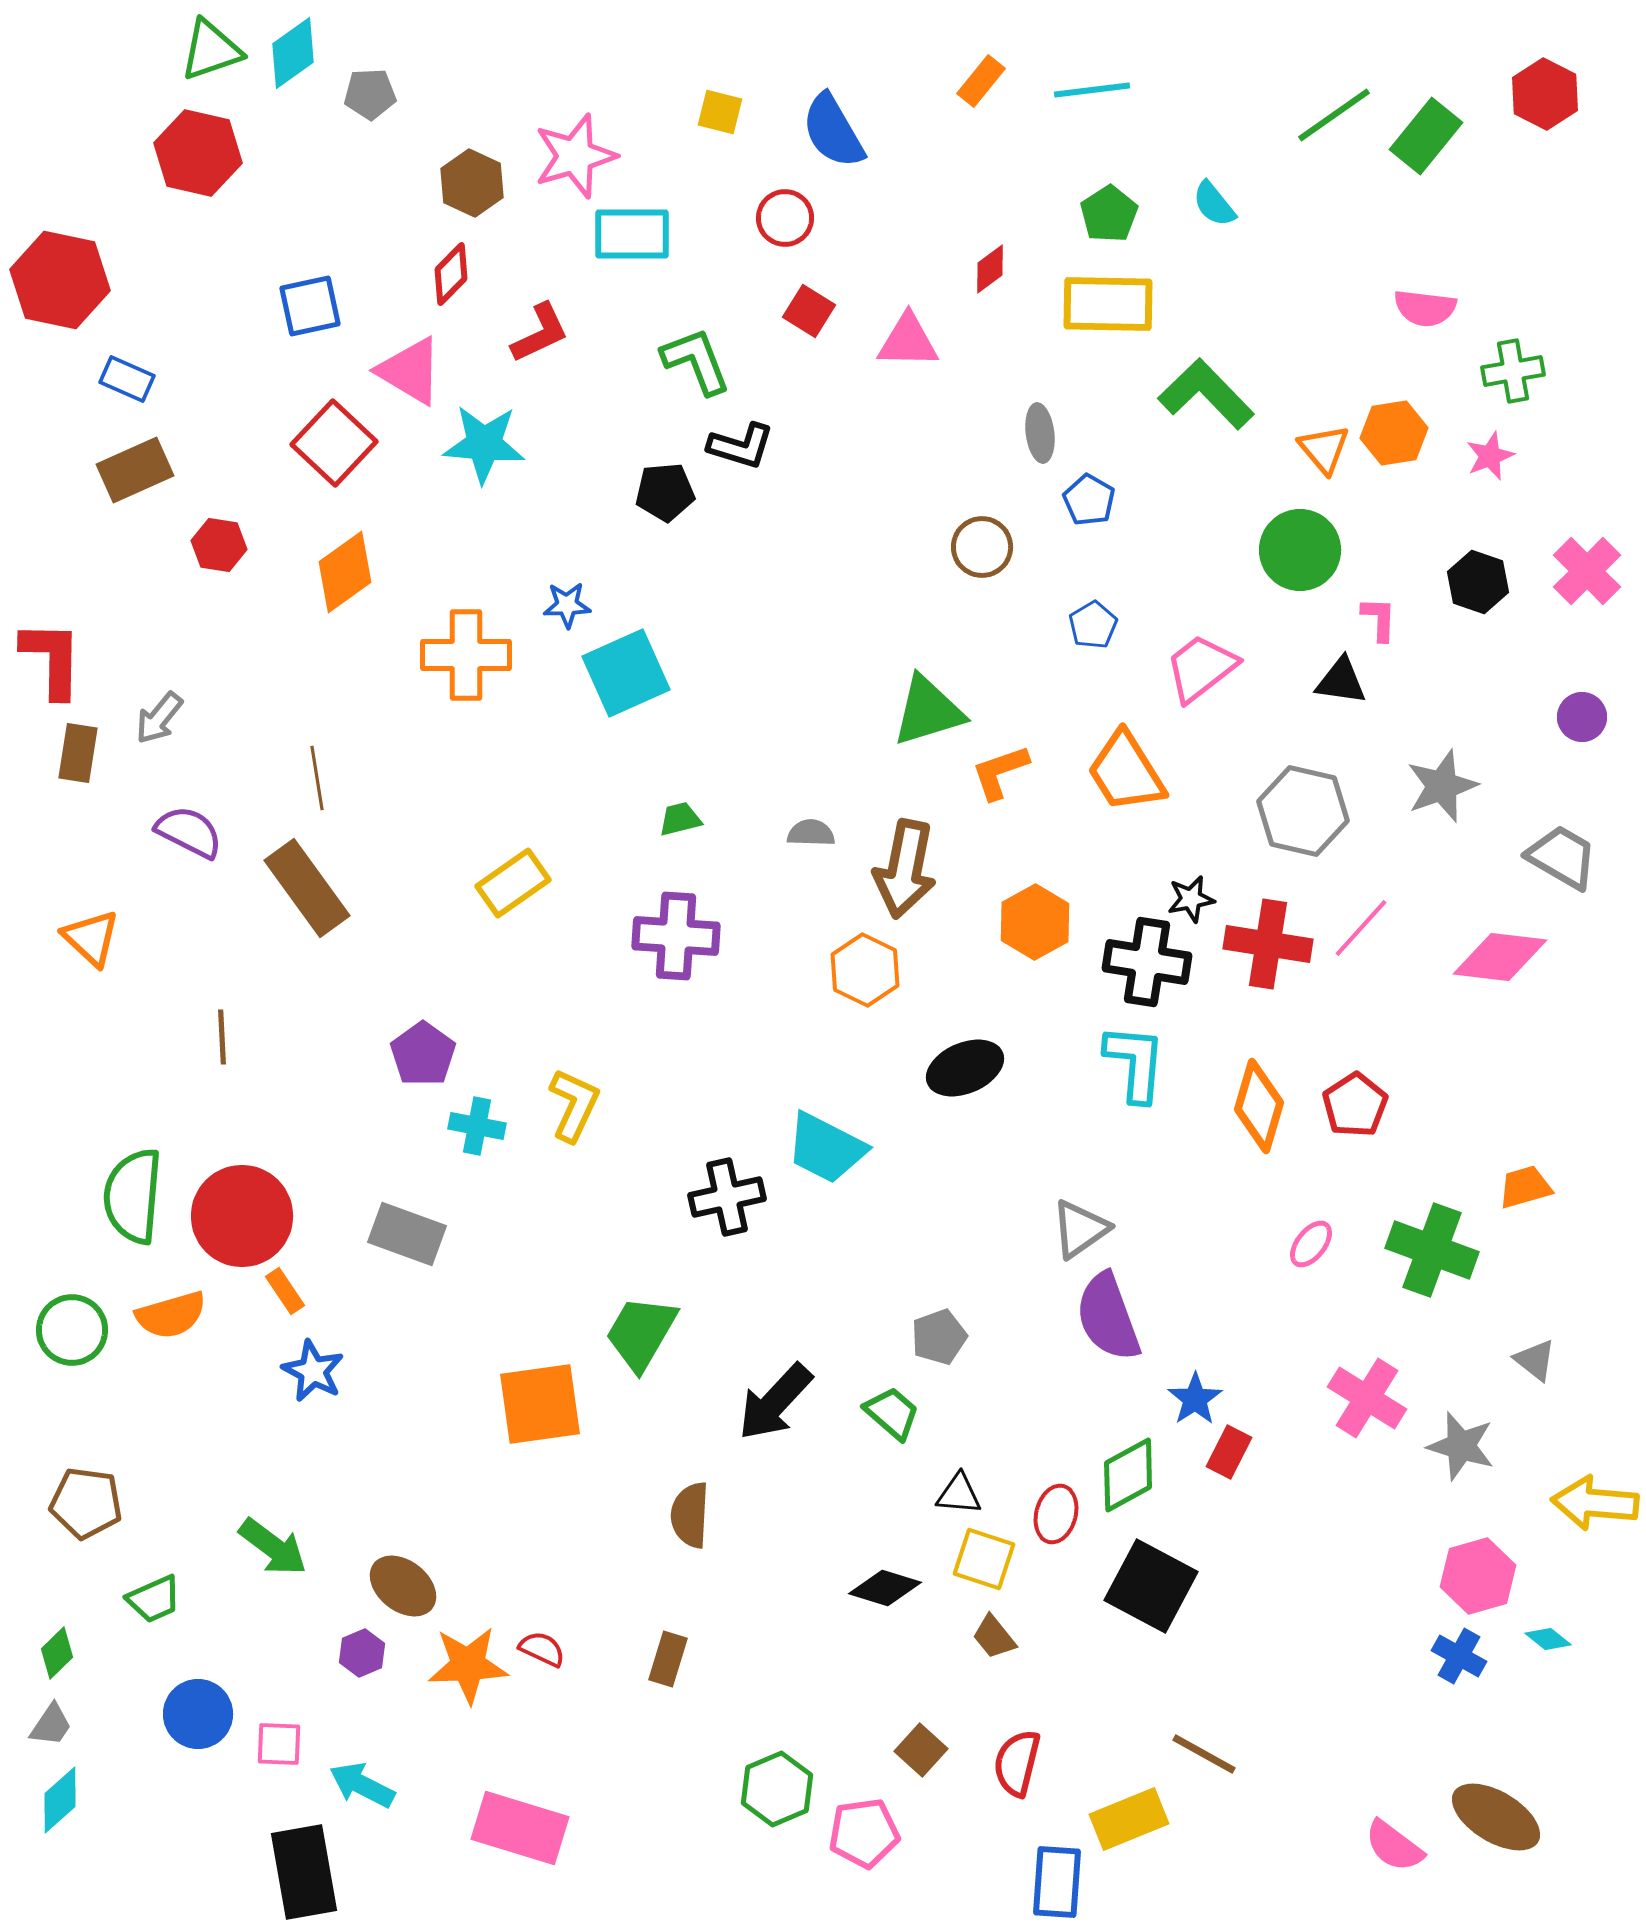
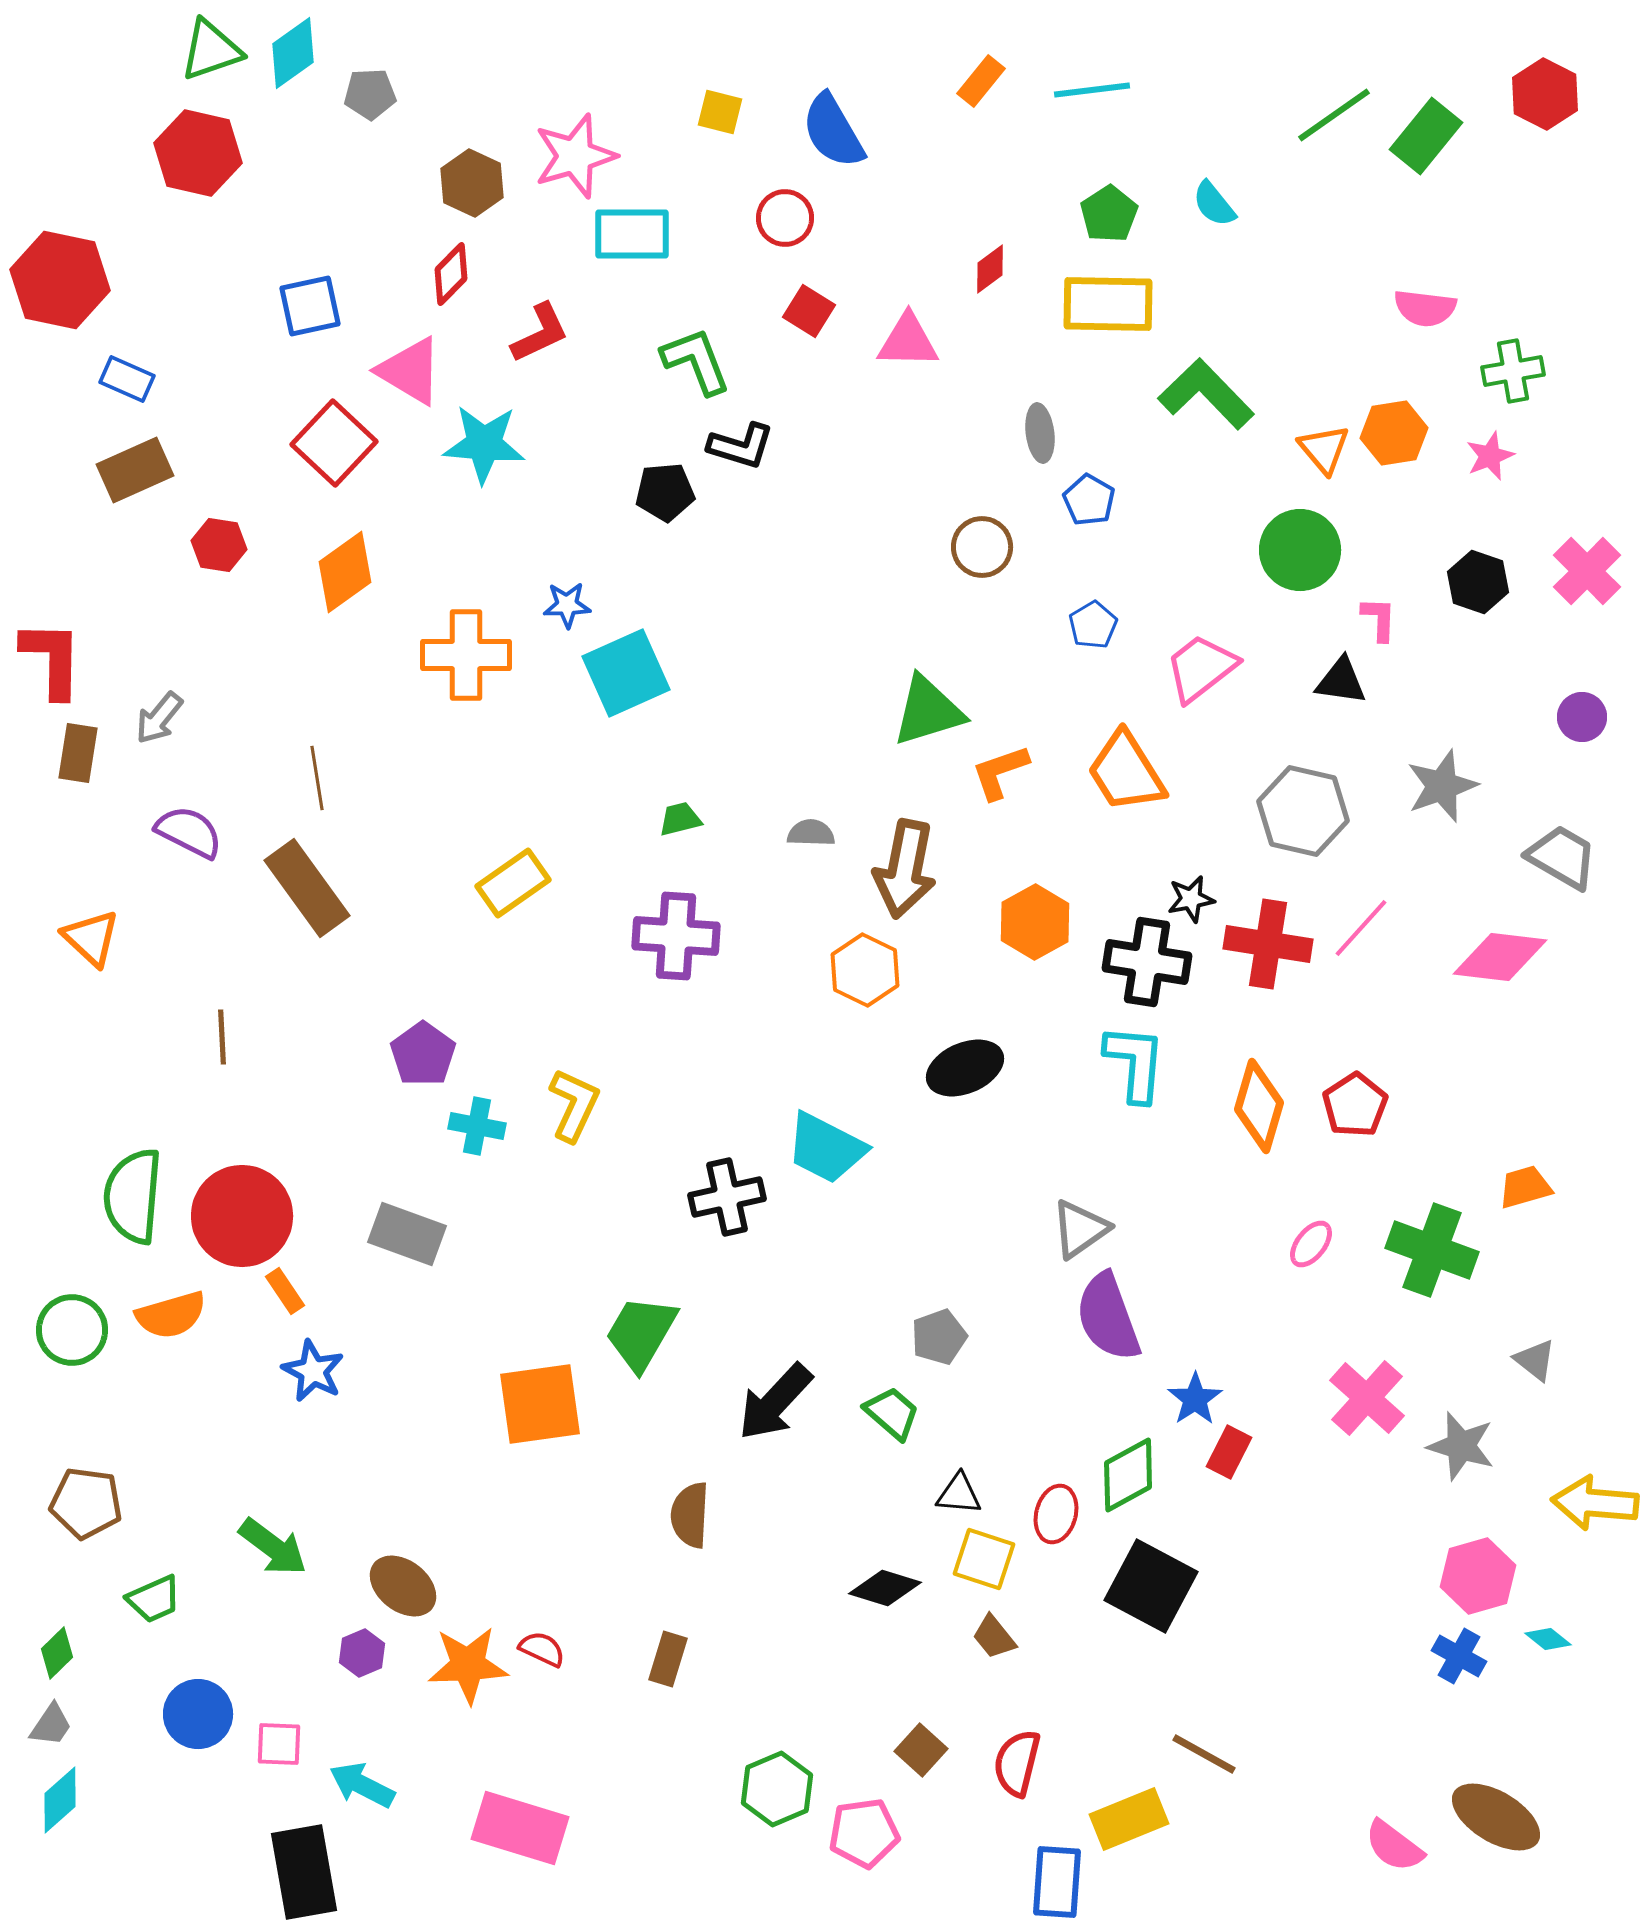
pink cross at (1367, 1398): rotated 10 degrees clockwise
